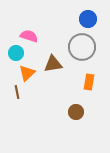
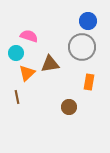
blue circle: moved 2 px down
brown triangle: moved 3 px left
brown line: moved 5 px down
brown circle: moved 7 px left, 5 px up
